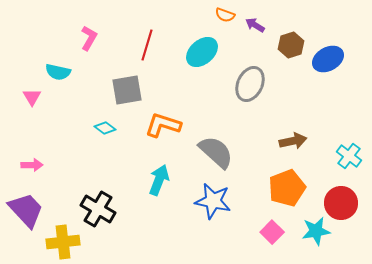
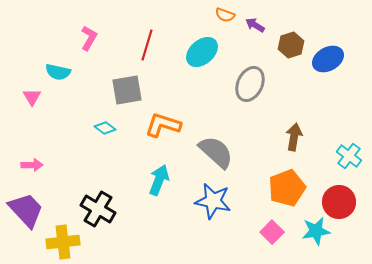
brown arrow: moved 1 px right, 4 px up; rotated 68 degrees counterclockwise
red circle: moved 2 px left, 1 px up
